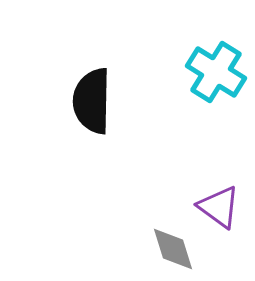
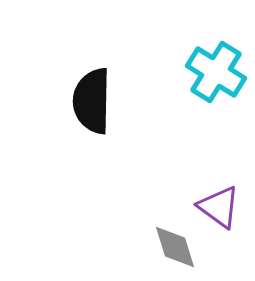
gray diamond: moved 2 px right, 2 px up
